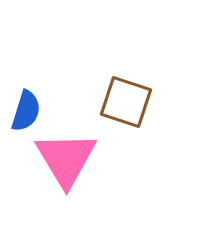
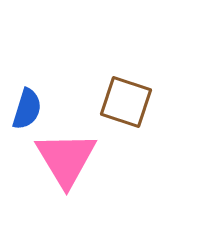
blue semicircle: moved 1 px right, 2 px up
